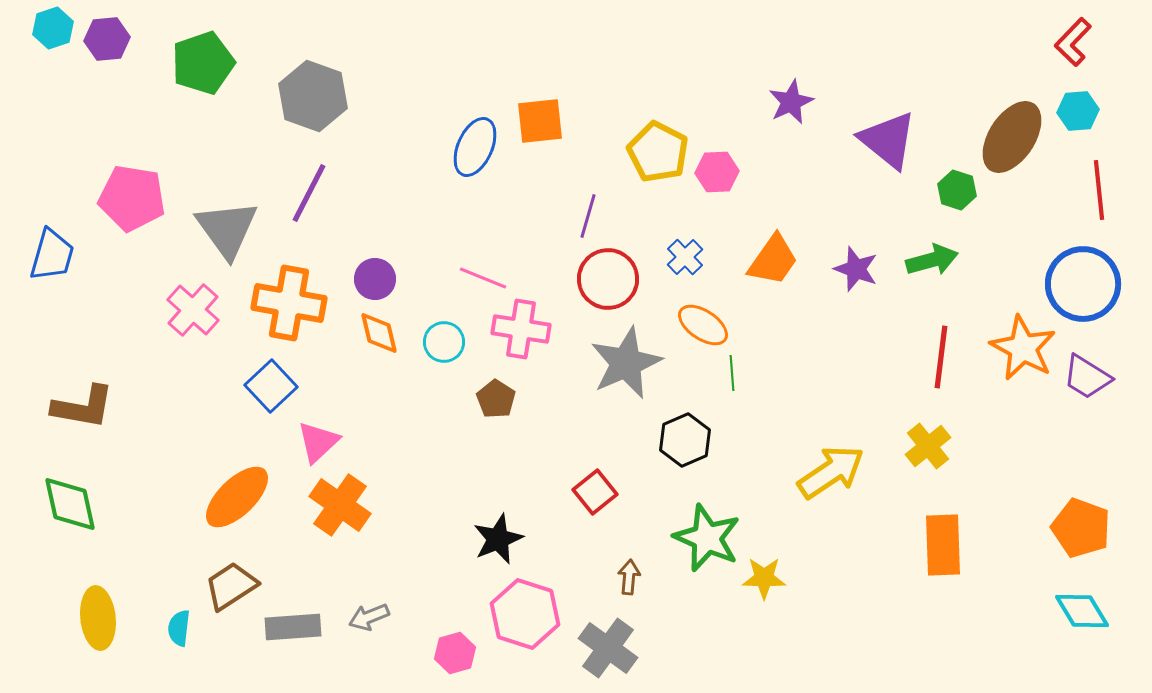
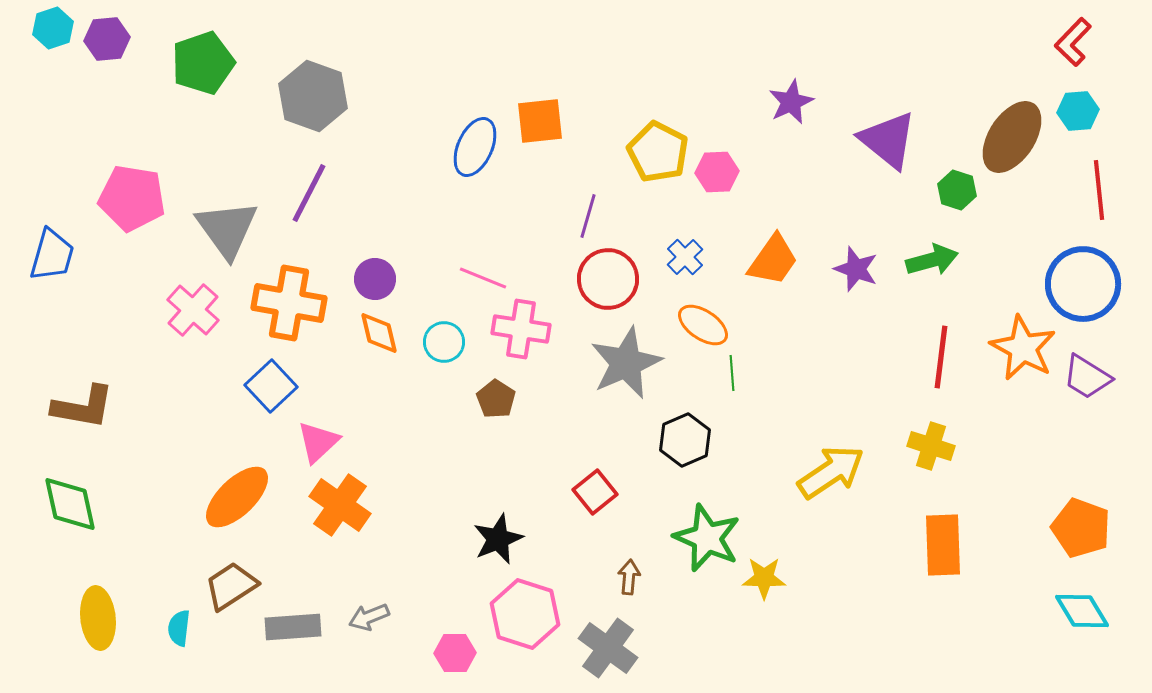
yellow cross at (928, 446): moved 3 px right; rotated 33 degrees counterclockwise
pink hexagon at (455, 653): rotated 15 degrees clockwise
